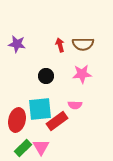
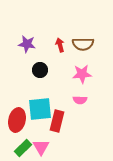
purple star: moved 10 px right
black circle: moved 6 px left, 6 px up
pink semicircle: moved 5 px right, 5 px up
red rectangle: rotated 40 degrees counterclockwise
